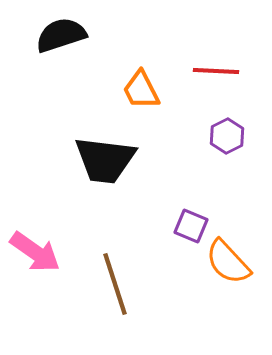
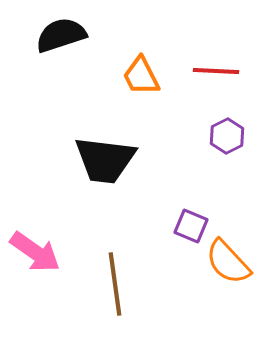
orange trapezoid: moved 14 px up
brown line: rotated 10 degrees clockwise
